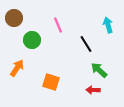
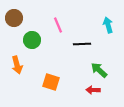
black line: moved 4 px left; rotated 60 degrees counterclockwise
orange arrow: moved 3 px up; rotated 132 degrees clockwise
